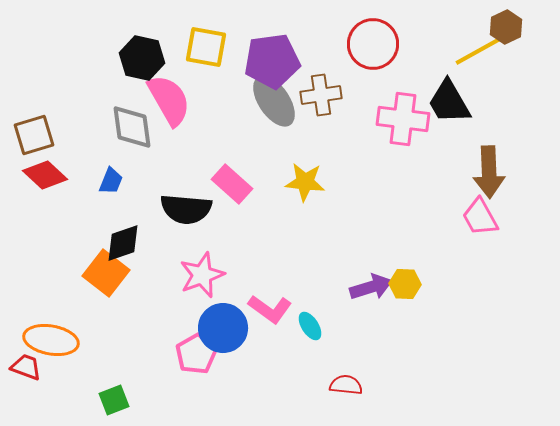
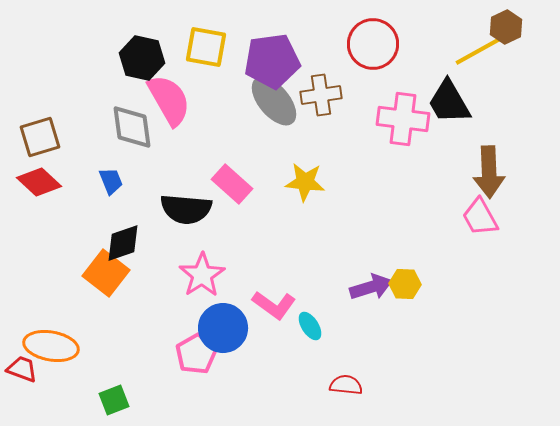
gray ellipse: rotated 6 degrees counterclockwise
brown square: moved 6 px right, 2 px down
red diamond: moved 6 px left, 7 px down
blue trapezoid: rotated 44 degrees counterclockwise
pink star: rotated 12 degrees counterclockwise
pink L-shape: moved 4 px right, 4 px up
orange ellipse: moved 6 px down
red trapezoid: moved 4 px left, 2 px down
